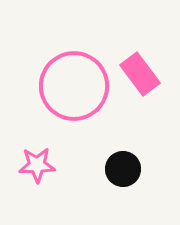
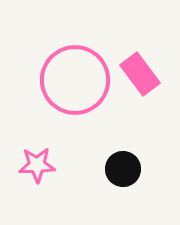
pink circle: moved 1 px right, 6 px up
